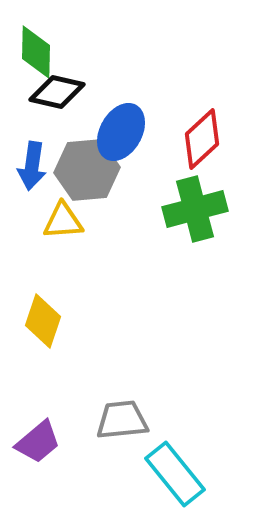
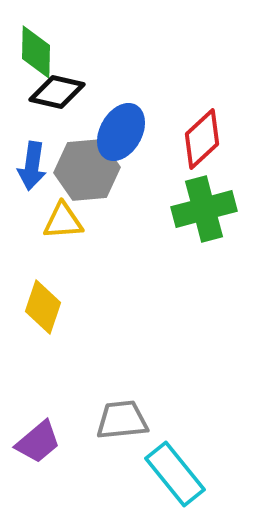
green cross: moved 9 px right
yellow diamond: moved 14 px up
